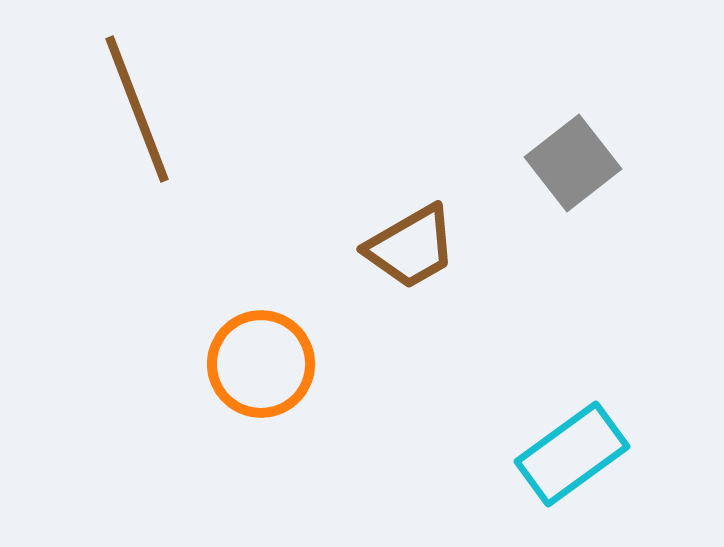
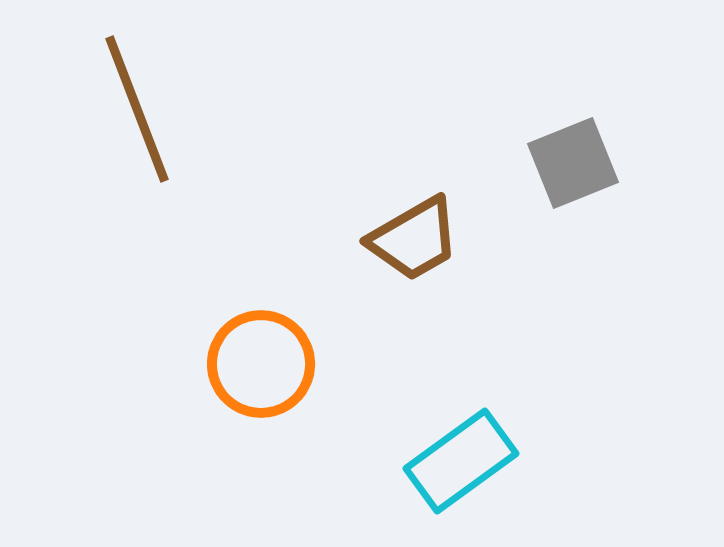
gray square: rotated 16 degrees clockwise
brown trapezoid: moved 3 px right, 8 px up
cyan rectangle: moved 111 px left, 7 px down
